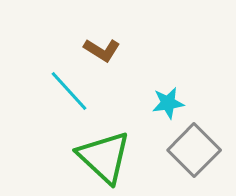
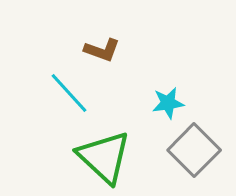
brown L-shape: rotated 12 degrees counterclockwise
cyan line: moved 2 px down
